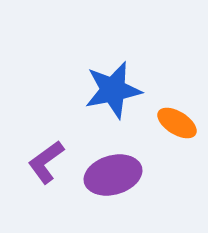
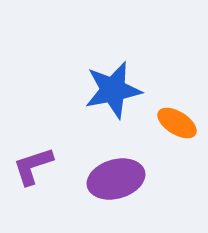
purple L-shape: moved 13 px left, 4 px down; rotated 18 degrees clockwise
purple ellipse: moved 3 px right, 4 px down
